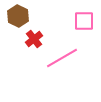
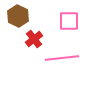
pink square: moved 15 px left
pink line: rotated 24 degrees clockwise
